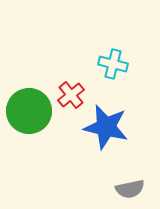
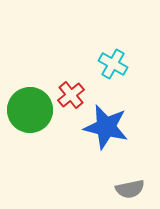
cyan cross: rotated 16 degrees clockwise
green circle: moved 1 px right, 1 px up
